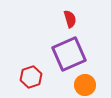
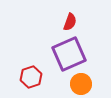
red semicircle: moved 3 px down; rotated 36 degrees clockwise
orange circle: moved 4 px left, 1 px up
